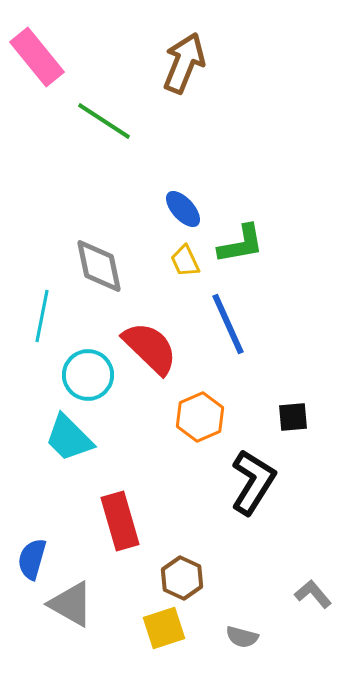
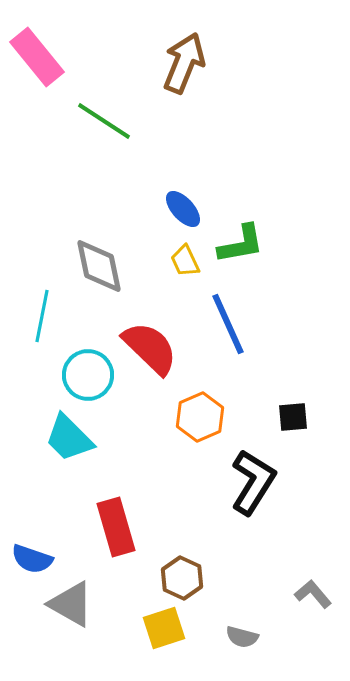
red rectangle: moved 4 px left, 6 px down
blue semicircle: rotated 87 degrees counterclockwise
